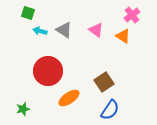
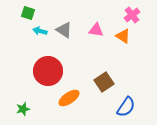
pink triangle: rotated 28 degrees counterclockwise
blue semicircle: moved 16 px right, 3 px up
